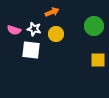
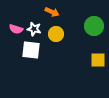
orange arrow: rotated 48 degrees clockwise
pink semicircle: moved 2 px right, 1 px up
